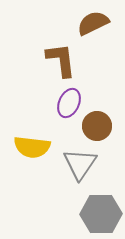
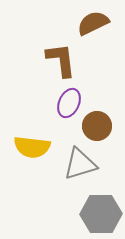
gray triangle: rotated 39 degrees clockwise
